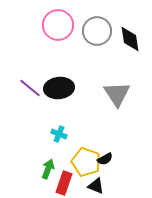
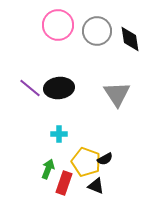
cyan cross: rotated 21 degrees counterclockwise
